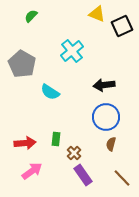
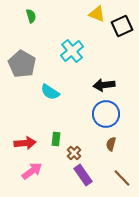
green semicircle: rotated 120 degrees clockwise
blue circle: moved 3 px up
